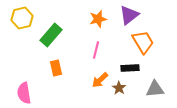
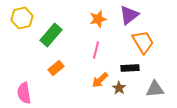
orange rectangle: rotated 63 degrees clockwise
